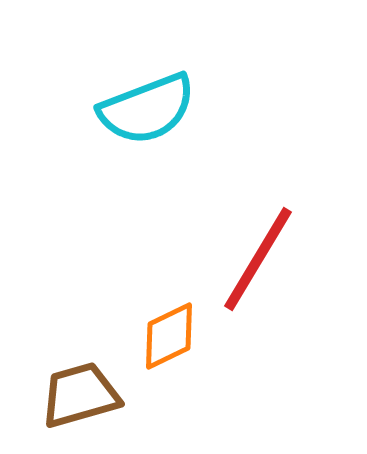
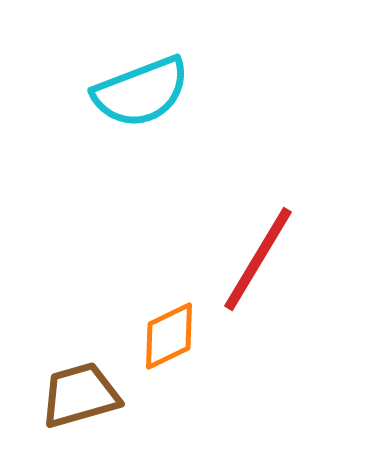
cyan semicircle: moved 6 px left, 17 px up
